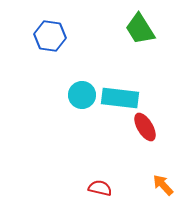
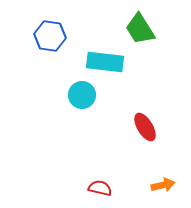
cyan rectangle: moved 15 px left, 36 px up
orange arrow: rotated 120 degrees clockwise
